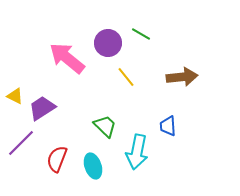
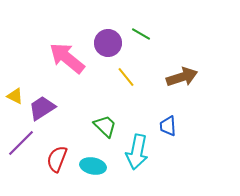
brown arrow: rotated 12 degrees counterclockwise
cyan ellipse: rotated 60 degrees counterclockwise
